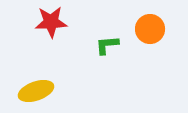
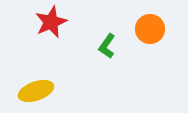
red star: rotated 20 degrees counterclockwise
green L-shape: moved 1 px down; rotated 50 degrees counterclockwise
